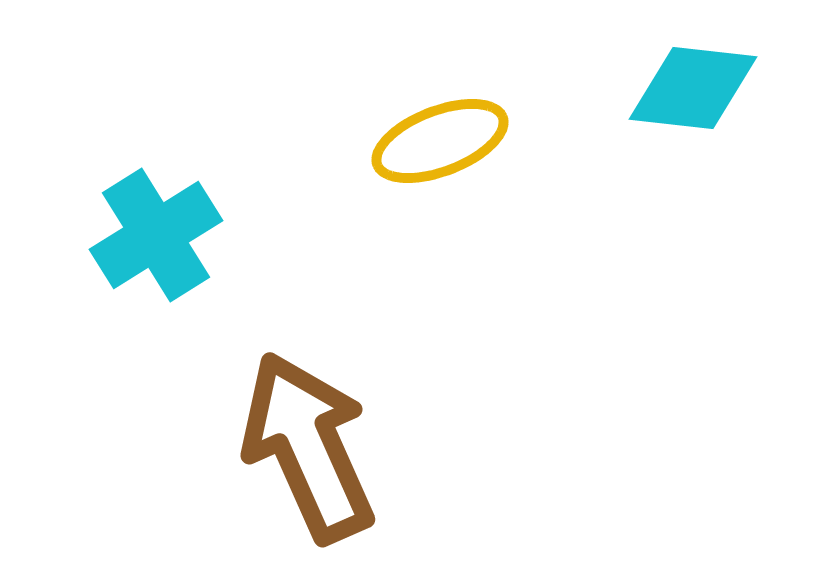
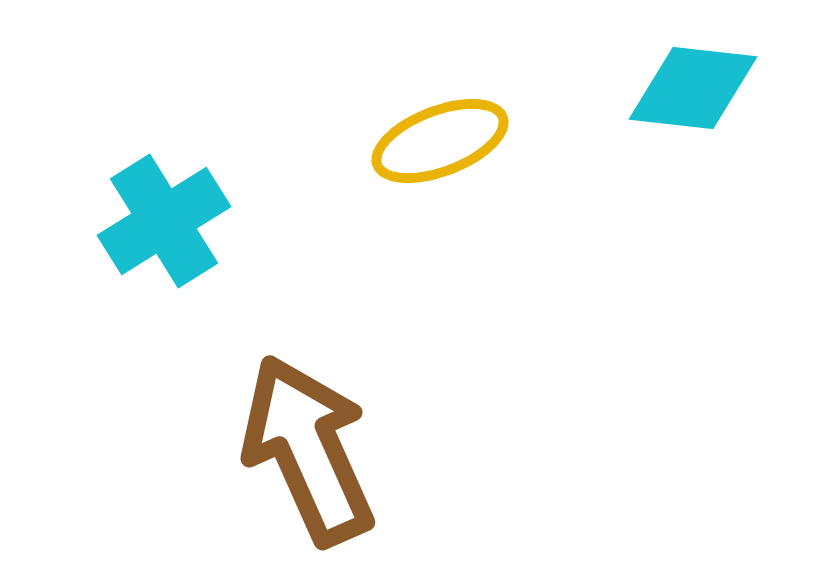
cyan cross: moved 8 px right, 14 px up
brown arrow: moved 3 px down
